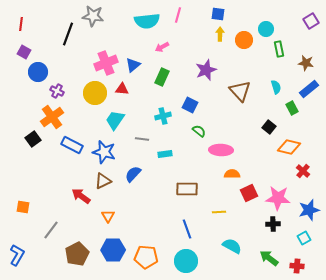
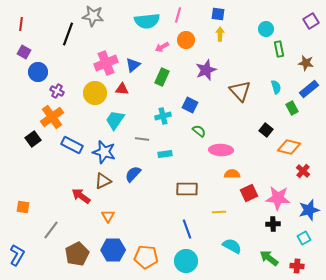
orange circle at (244, 40): moved 58 px left
black square at (269, 127): moved 3 px left, 3 px down
